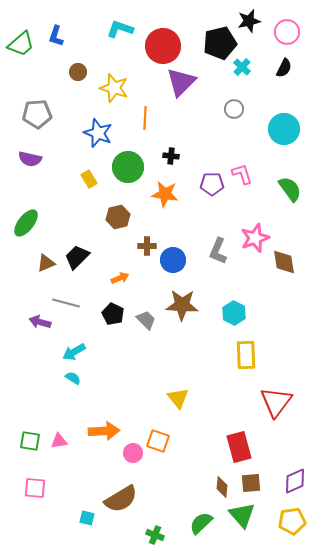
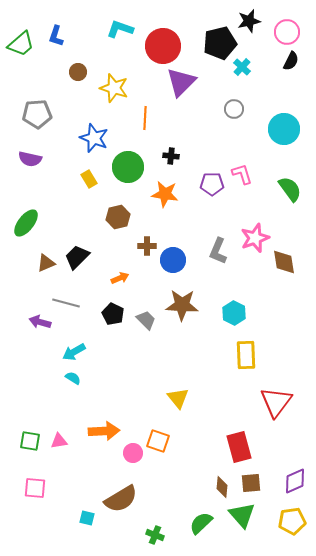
black semicircle at (284, 68): moved 7 px right, 7 px up
blue star at (98, 133): moved 4 px left, 5 px down
